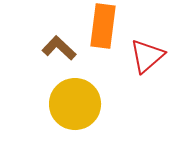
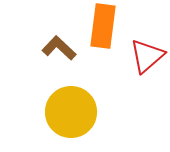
yellow circle: moved 4 px left, 8 px down
